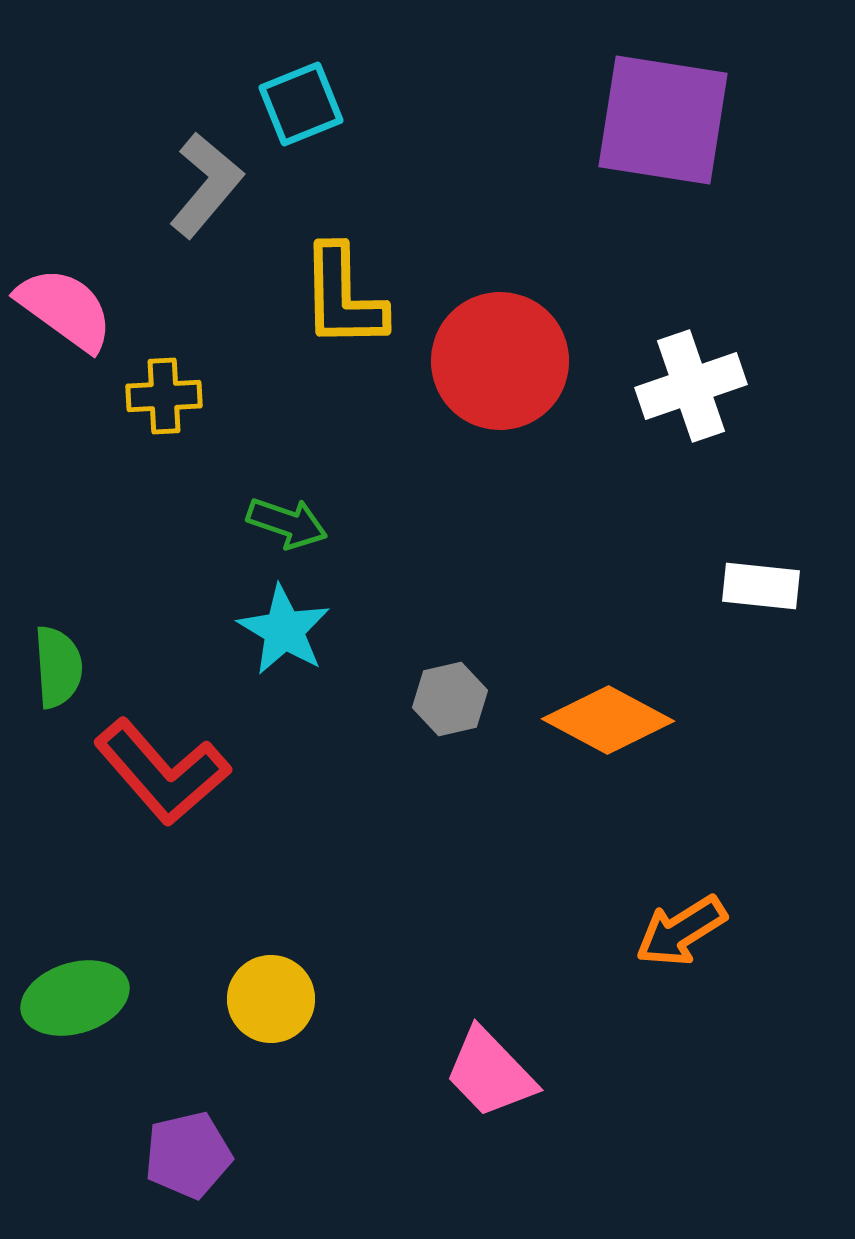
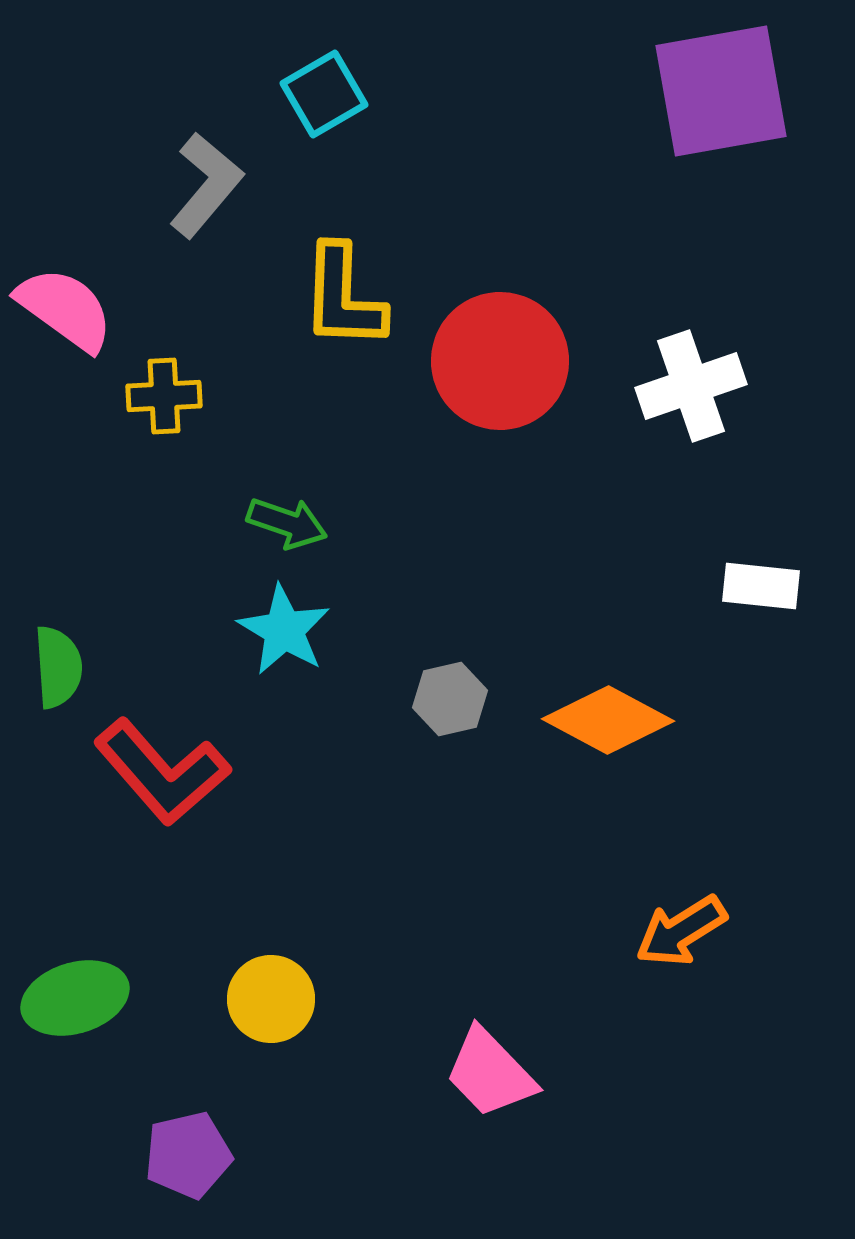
cyan square: moved 23 px right, 10 px up; rotated 8 degrees counterclockwise
purple square: moved 58 px right, 29 px up; rotated 19 degrees counterclockwise
yellow L-shape: rotated 3 degrees clockwise
